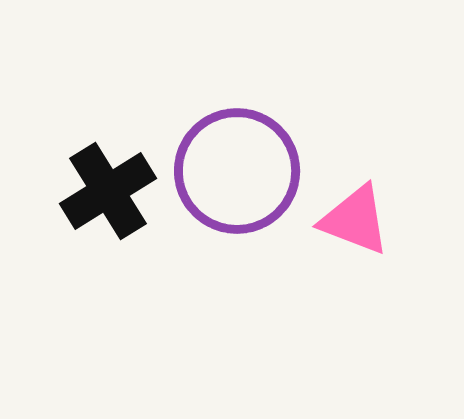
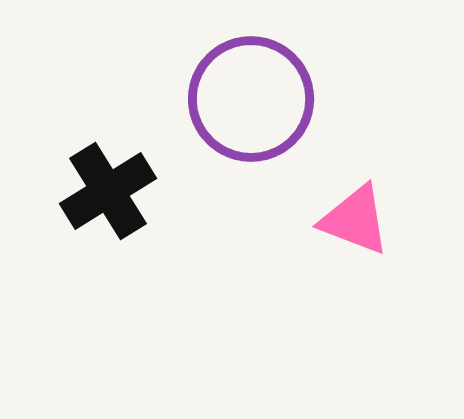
purple circle: moved 14 px right, 72 px up
